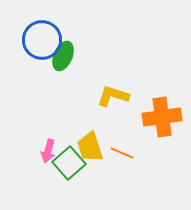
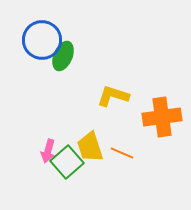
green square: moved 2 px left, 1 px up
